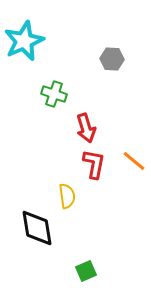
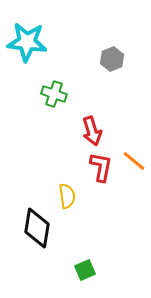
cyan star: moved 3 px right, 1 px down; rotated 30 degrees clockwise
gray hexagon: rotated 25 degrees counterclockwise
red arrow: moved 6 px right, 3 px down
red L-shape: moved 7 px right, 3 px down
black diamond: rotated 18 degrees clockwise
green square: moved 1 px left, 1 px up
